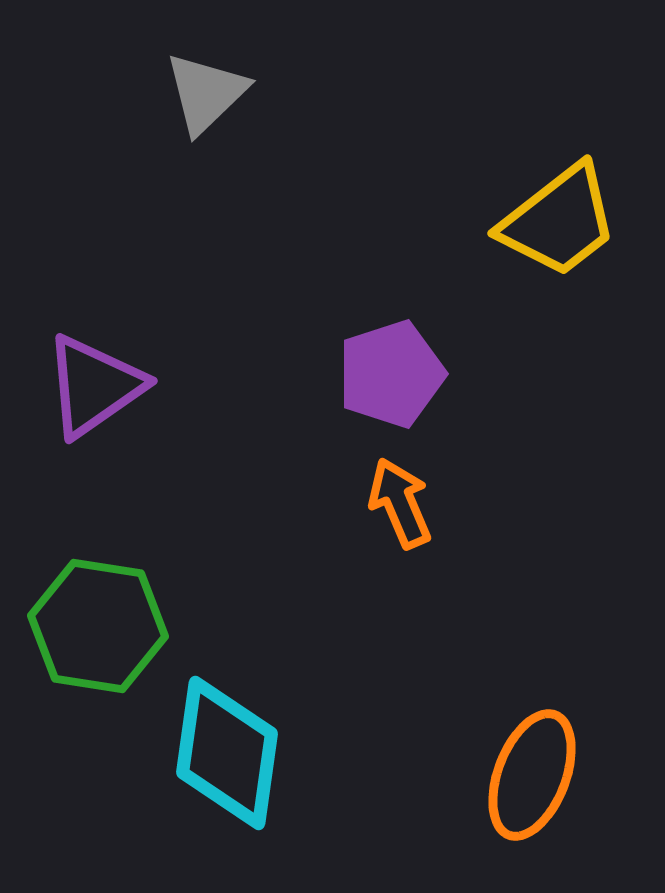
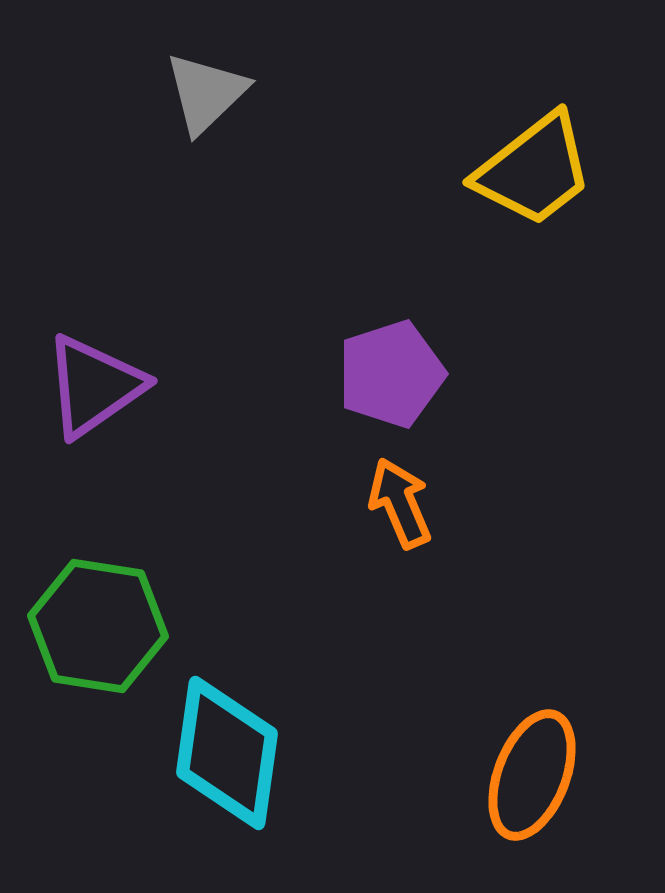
yellow trapezoid: moved 25 px left, 51 px up
